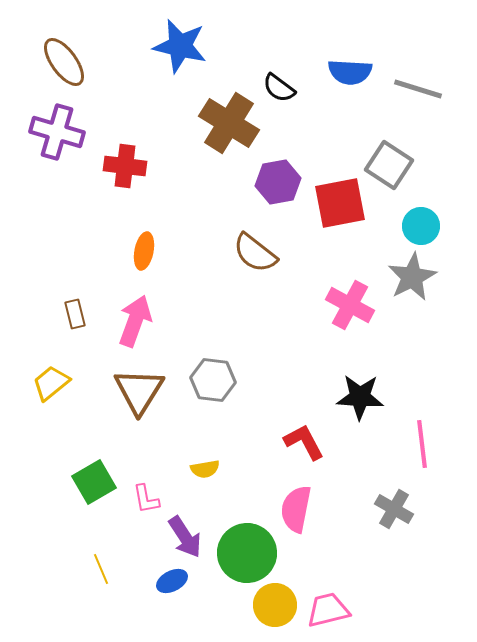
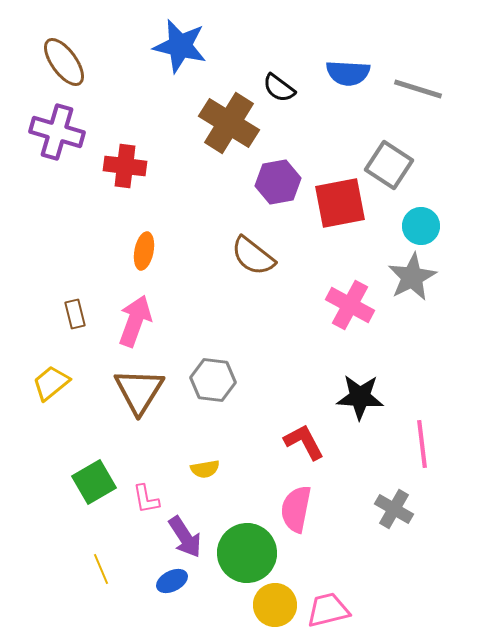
blue semicircle: moved 2 px left, 1 px down
brown semicircle: moved 2 px left, 3 px down
